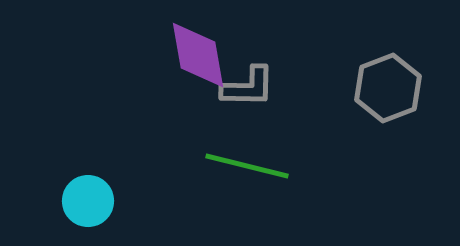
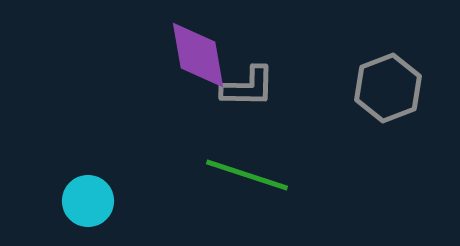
green line: moved 9 px down; rotated 4 degrees clockwise
